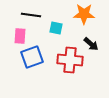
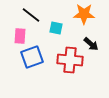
black line: rotated 30 degrees clockwise
